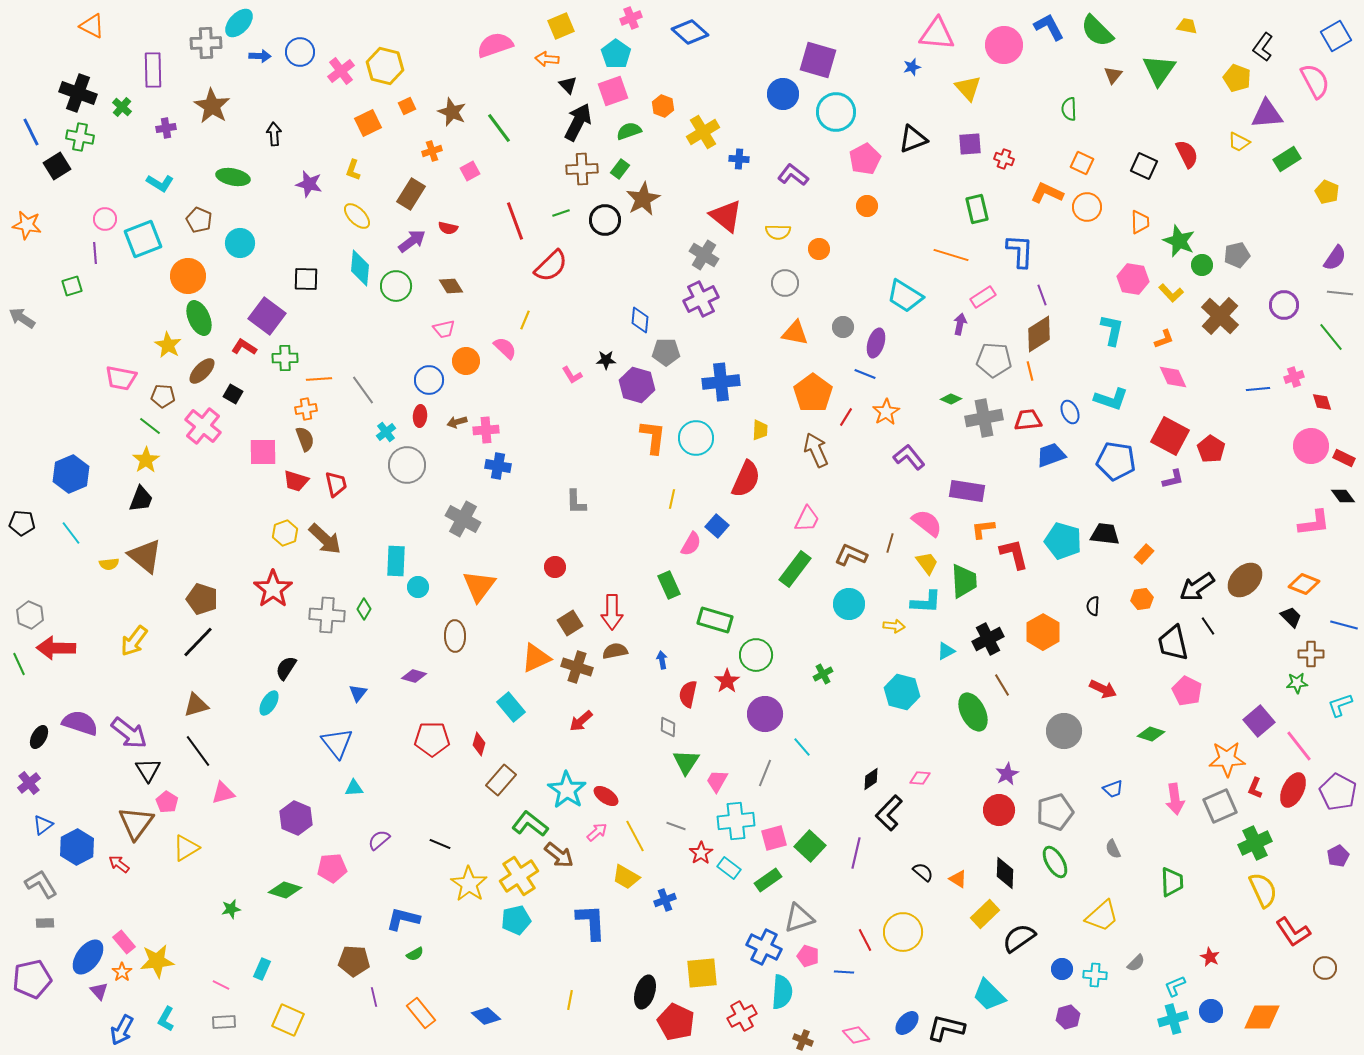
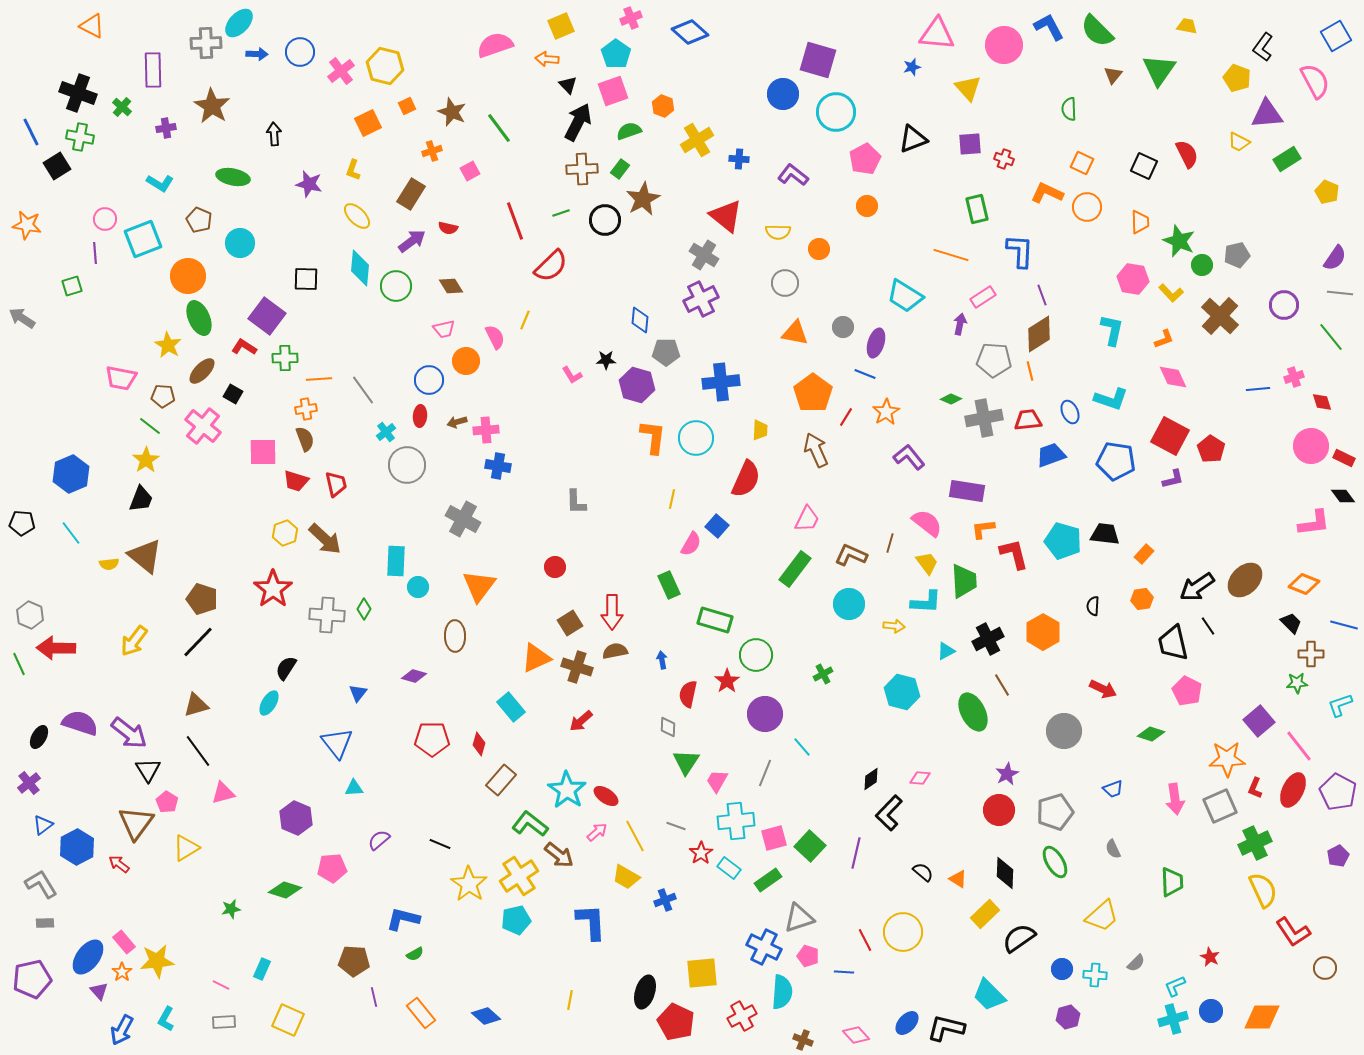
blue arrow at (260, 56): moved 3 px left, 2 px up
yellow cross at (703, 132): moved 6 px left, 8 px down
pink semicircle at (505, 348): moved 10 px left, 11 px up; rotated 20 degrees clockwise
black trapezoid at (1291, 617): moved 6 px down
